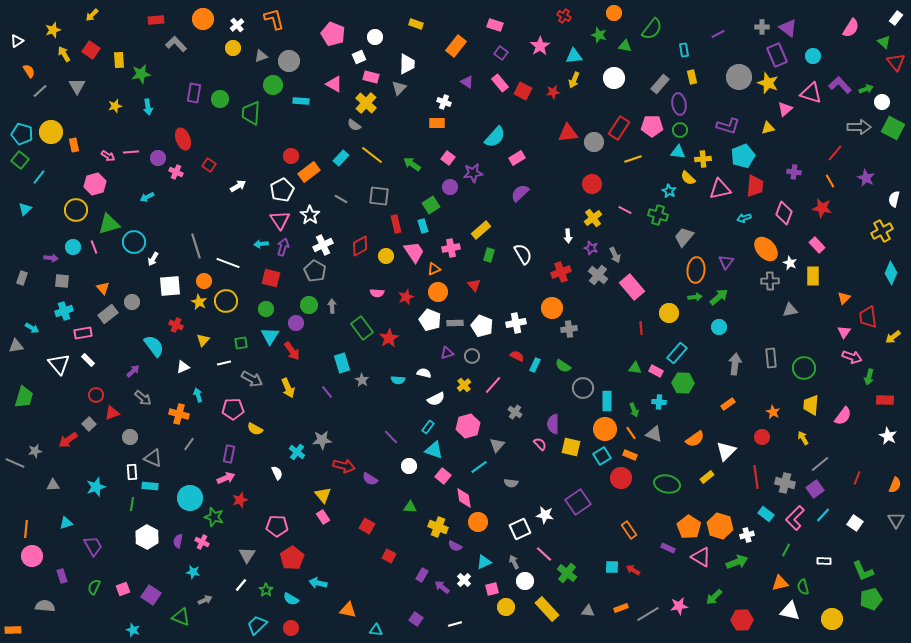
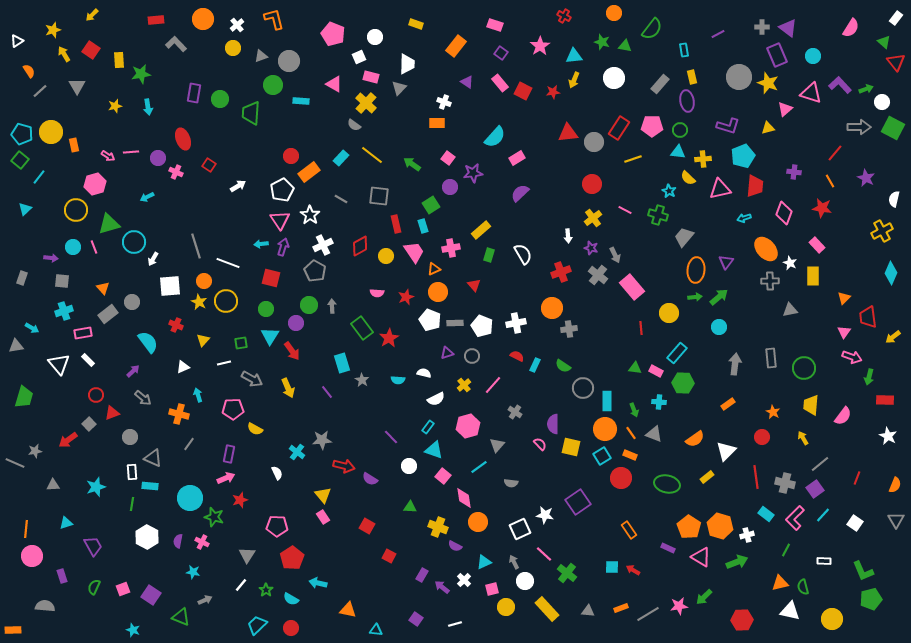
green star at (599, 35): moved 3 px right, 7 px down
purple ellipse at (679, 104): moved 8 px right, 3 px up
cyan semicircle at (154, 346): moved 6 px left, 4 px up
green arrow at (714, 597): moved 10 px left
